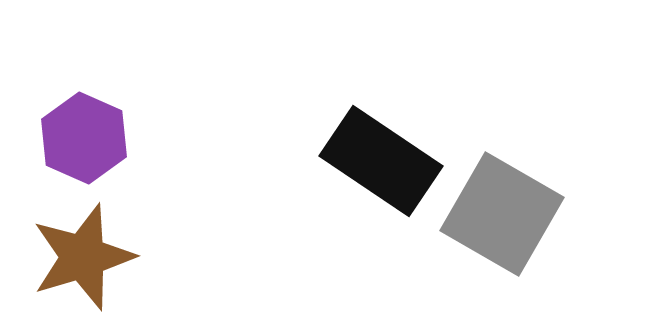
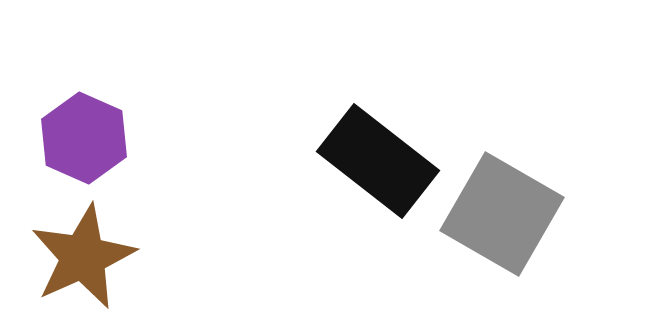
black rectangle: moved 3 px left; rotated 4 degrees clockwise
brown star: rotated 7 degrees counterclockwise
